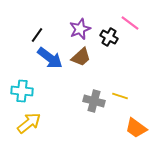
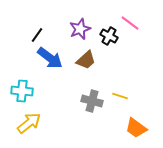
black cross: moved 1 px up
brown trapezoid: moved 5 px right, 3 px down
gray cross: moved 2 px left
